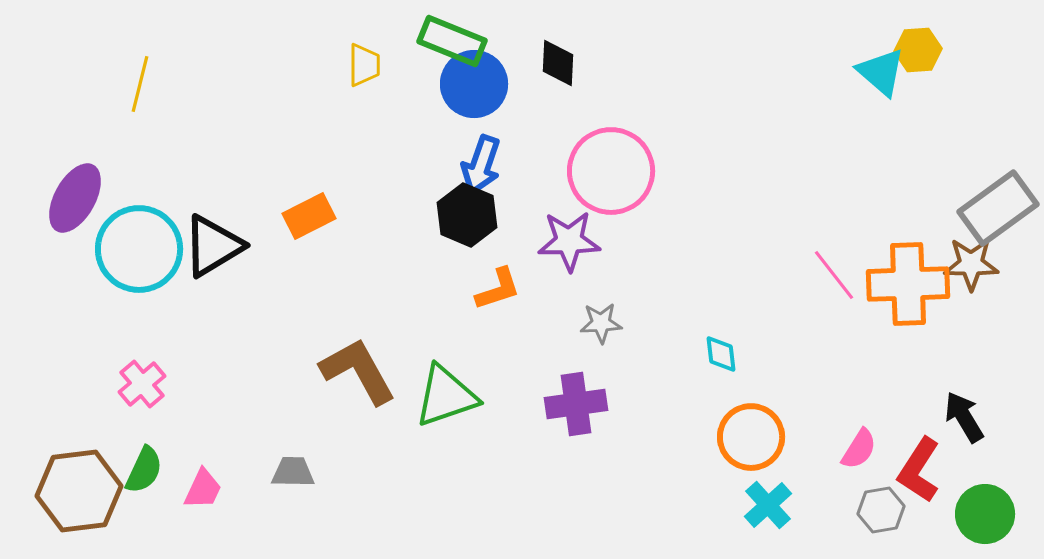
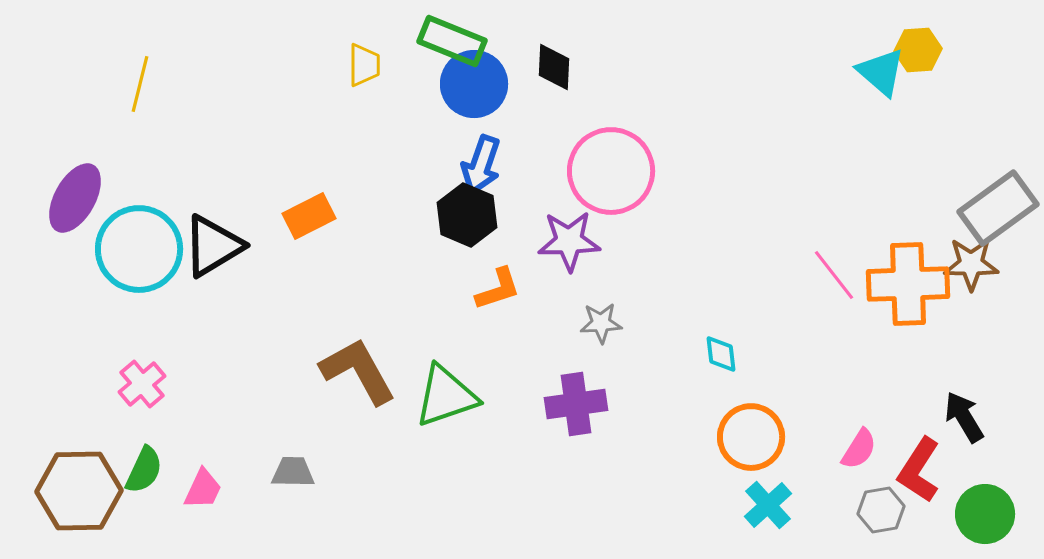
black diamond: moved 4 px left, 4 px down
brown hexagon: rotated 6 degrees clockwise
